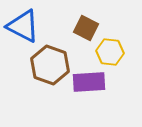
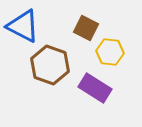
purple rectangle: moved 6 px right, 6 px down; rotated 36 degrees clockwise
